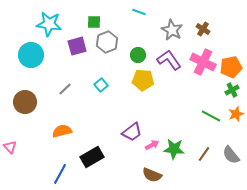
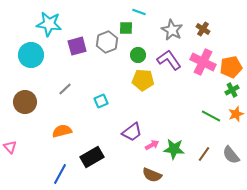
green square: moved 32 px right, 6 px down
cyan square: moved 16 px down; rotated 16 degrees clockwise
